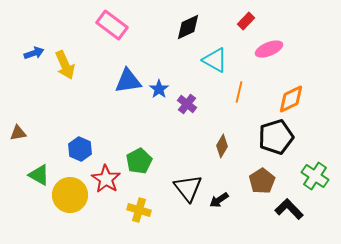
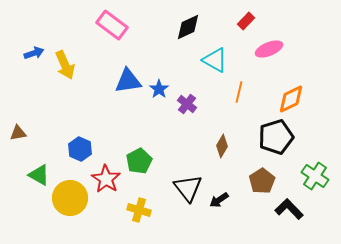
yellow circle: moved 3 px down
